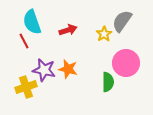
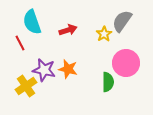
red line: moved 4 px left, 2 px down
yellow cross: moved 1 px up; rotated 15 degrees counterclockwise
